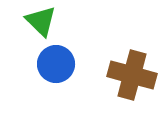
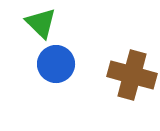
green triangle: moved 2 px down
